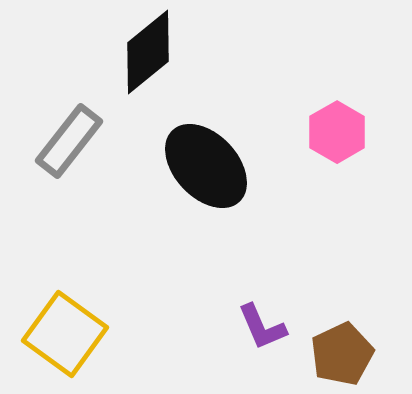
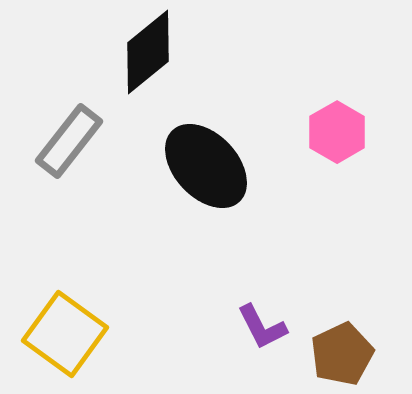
purple L-shape: rotated 4 degrees counterclockwise
